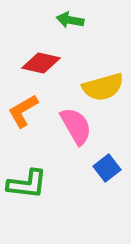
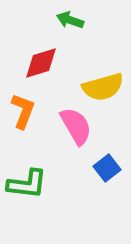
green arrow: rotated 8 degrees clockwise
red diamond: rotated 30 degrees counterclockwise
orange L-shape: rotated 141 degrees clockwise
